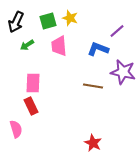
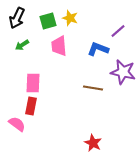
black arrow: moved 1 px right, 4 px up
purple line: moved 1 px right
green arrow: moved 5 px left
brown line: moved 2 px down
red rectangle: rotated 36 degrees clockwise
pink semicircle: moved 1 px right, 5 px up; rotated 36 degrees counterclockwise
